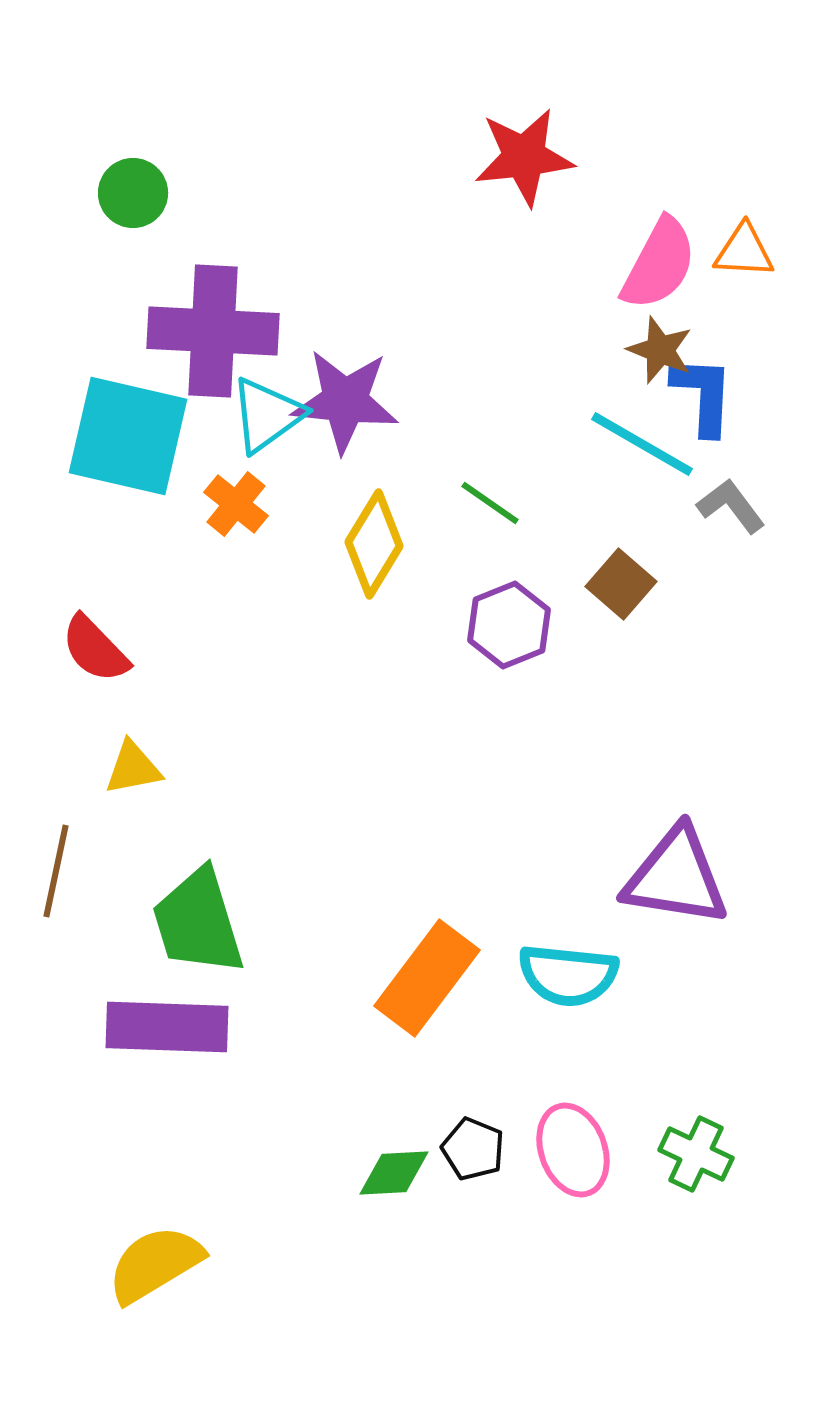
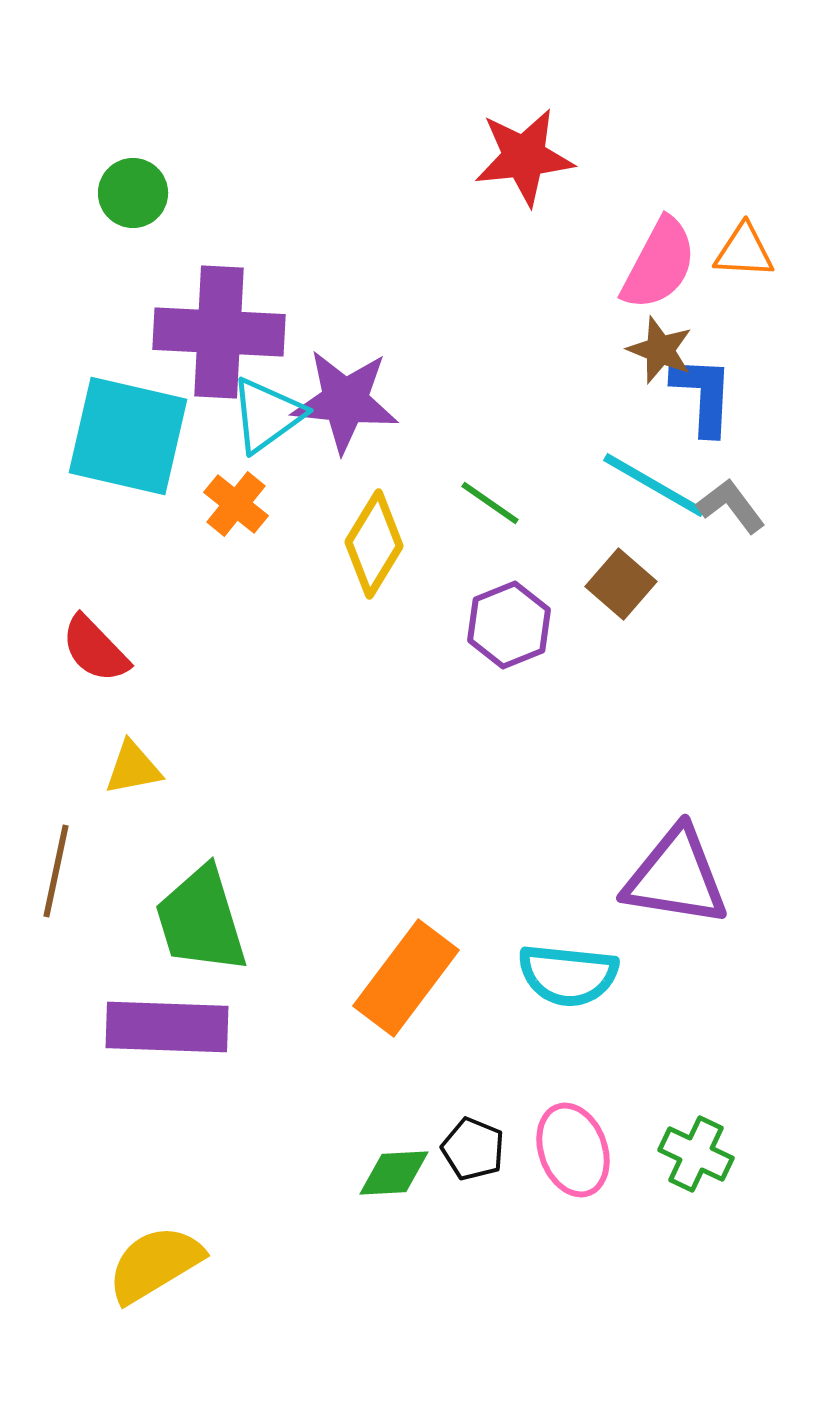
purple cross: moved 6 px right, 1 px down
cyan line: moved 12 px right, 41 px down
green trapezoid: moved 3 px right, 2 px up
orange rectangle: moved 21 px left
